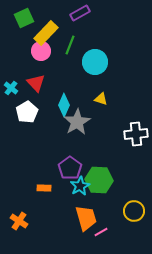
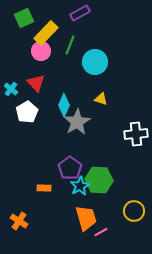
cyan cross: moved 1 px down
